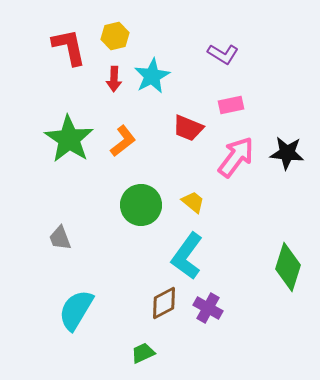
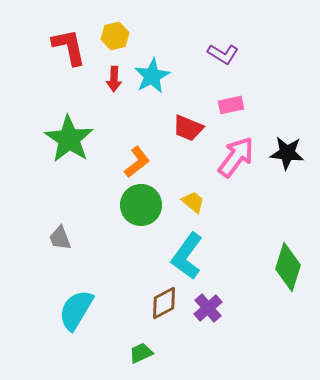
orange L-shape: moved 14 px right, 21 px down
purple cross: rotated 20 degrees clockwise
green trapezoid: moved 2 px left
